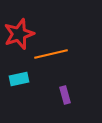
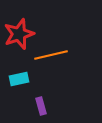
orange line: moved 1 px down
purple rectangle: moved 24 px left, 11 px down
